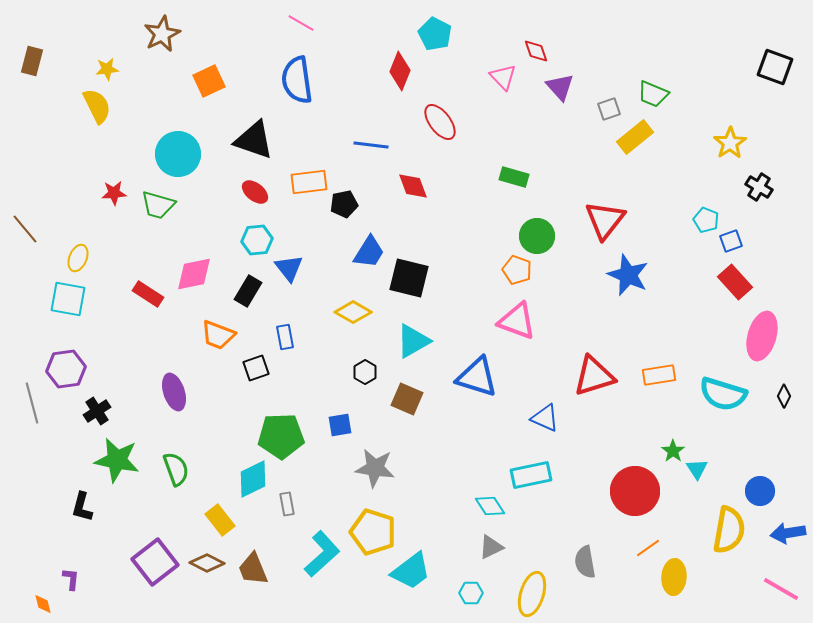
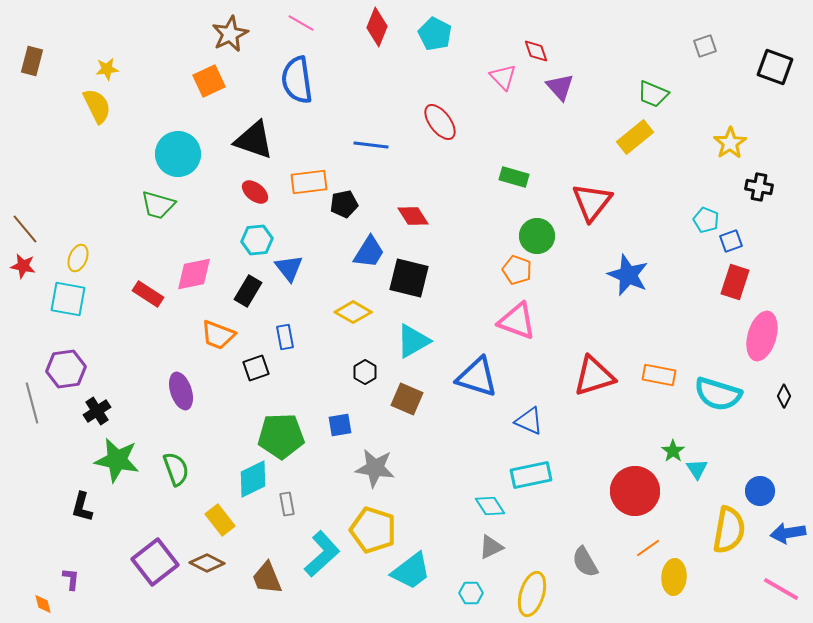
brown star at (162, 34): moved 68 px right
red diamond at (400, 71): moved 23 px left, 44 px up
gray square at (609, 109): moved 96 px right, 63 px up
red diamond at (413, 186): moved 30 px down; rotated 12 degrees counterclockwise
black cross at (759, 187): rotated 20 degrees counterclockwise
red star at (114, 193): moved 91 px left, 73 px down; rotated 15 degrees clockwise
red triangle at (605, 220): moved 13 px left, 18 px up
red rectangle at (735, 282): rotated 60 degrees clockwise
orange rectangle at (659, 375): rotated 20 degrees clockwise
purple ellipse at (174, 392): moved 7 px right, 1 px up
cyan semicircle at (723, 394): moved 5 px left
blue triangle at (545, 418): moved 16 px left, 3 px down
yellow pentagon at (373, 532): moved 2 px up
gray semicircle at (585, 562): rotated 20 degrees counterclockwise
brown trapezoid at (253, 569): moved 14 px right, 9 px down
